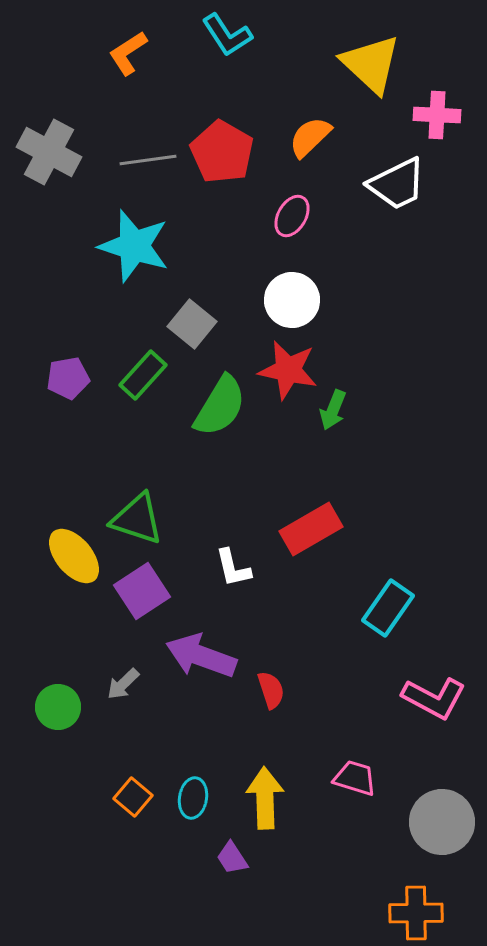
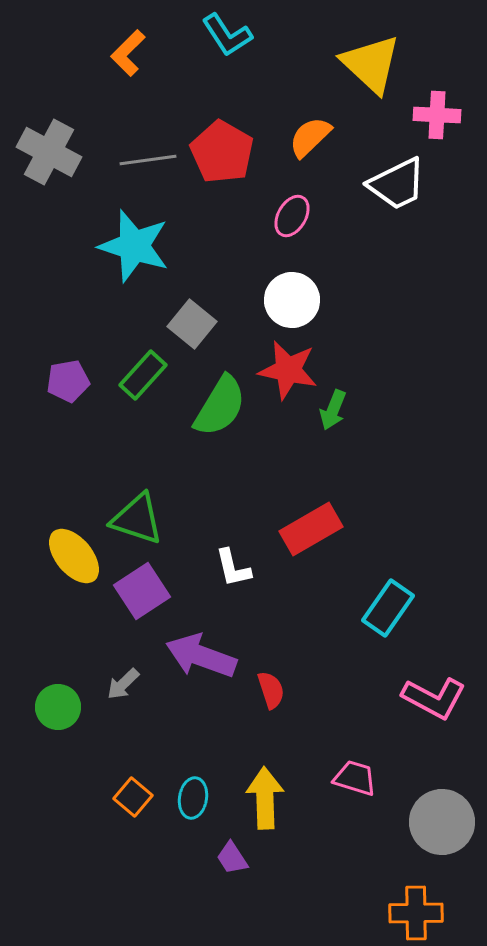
orange L-shape: rotated 12 degrees counterclockwise
purple pentagon: moved 3 px down
